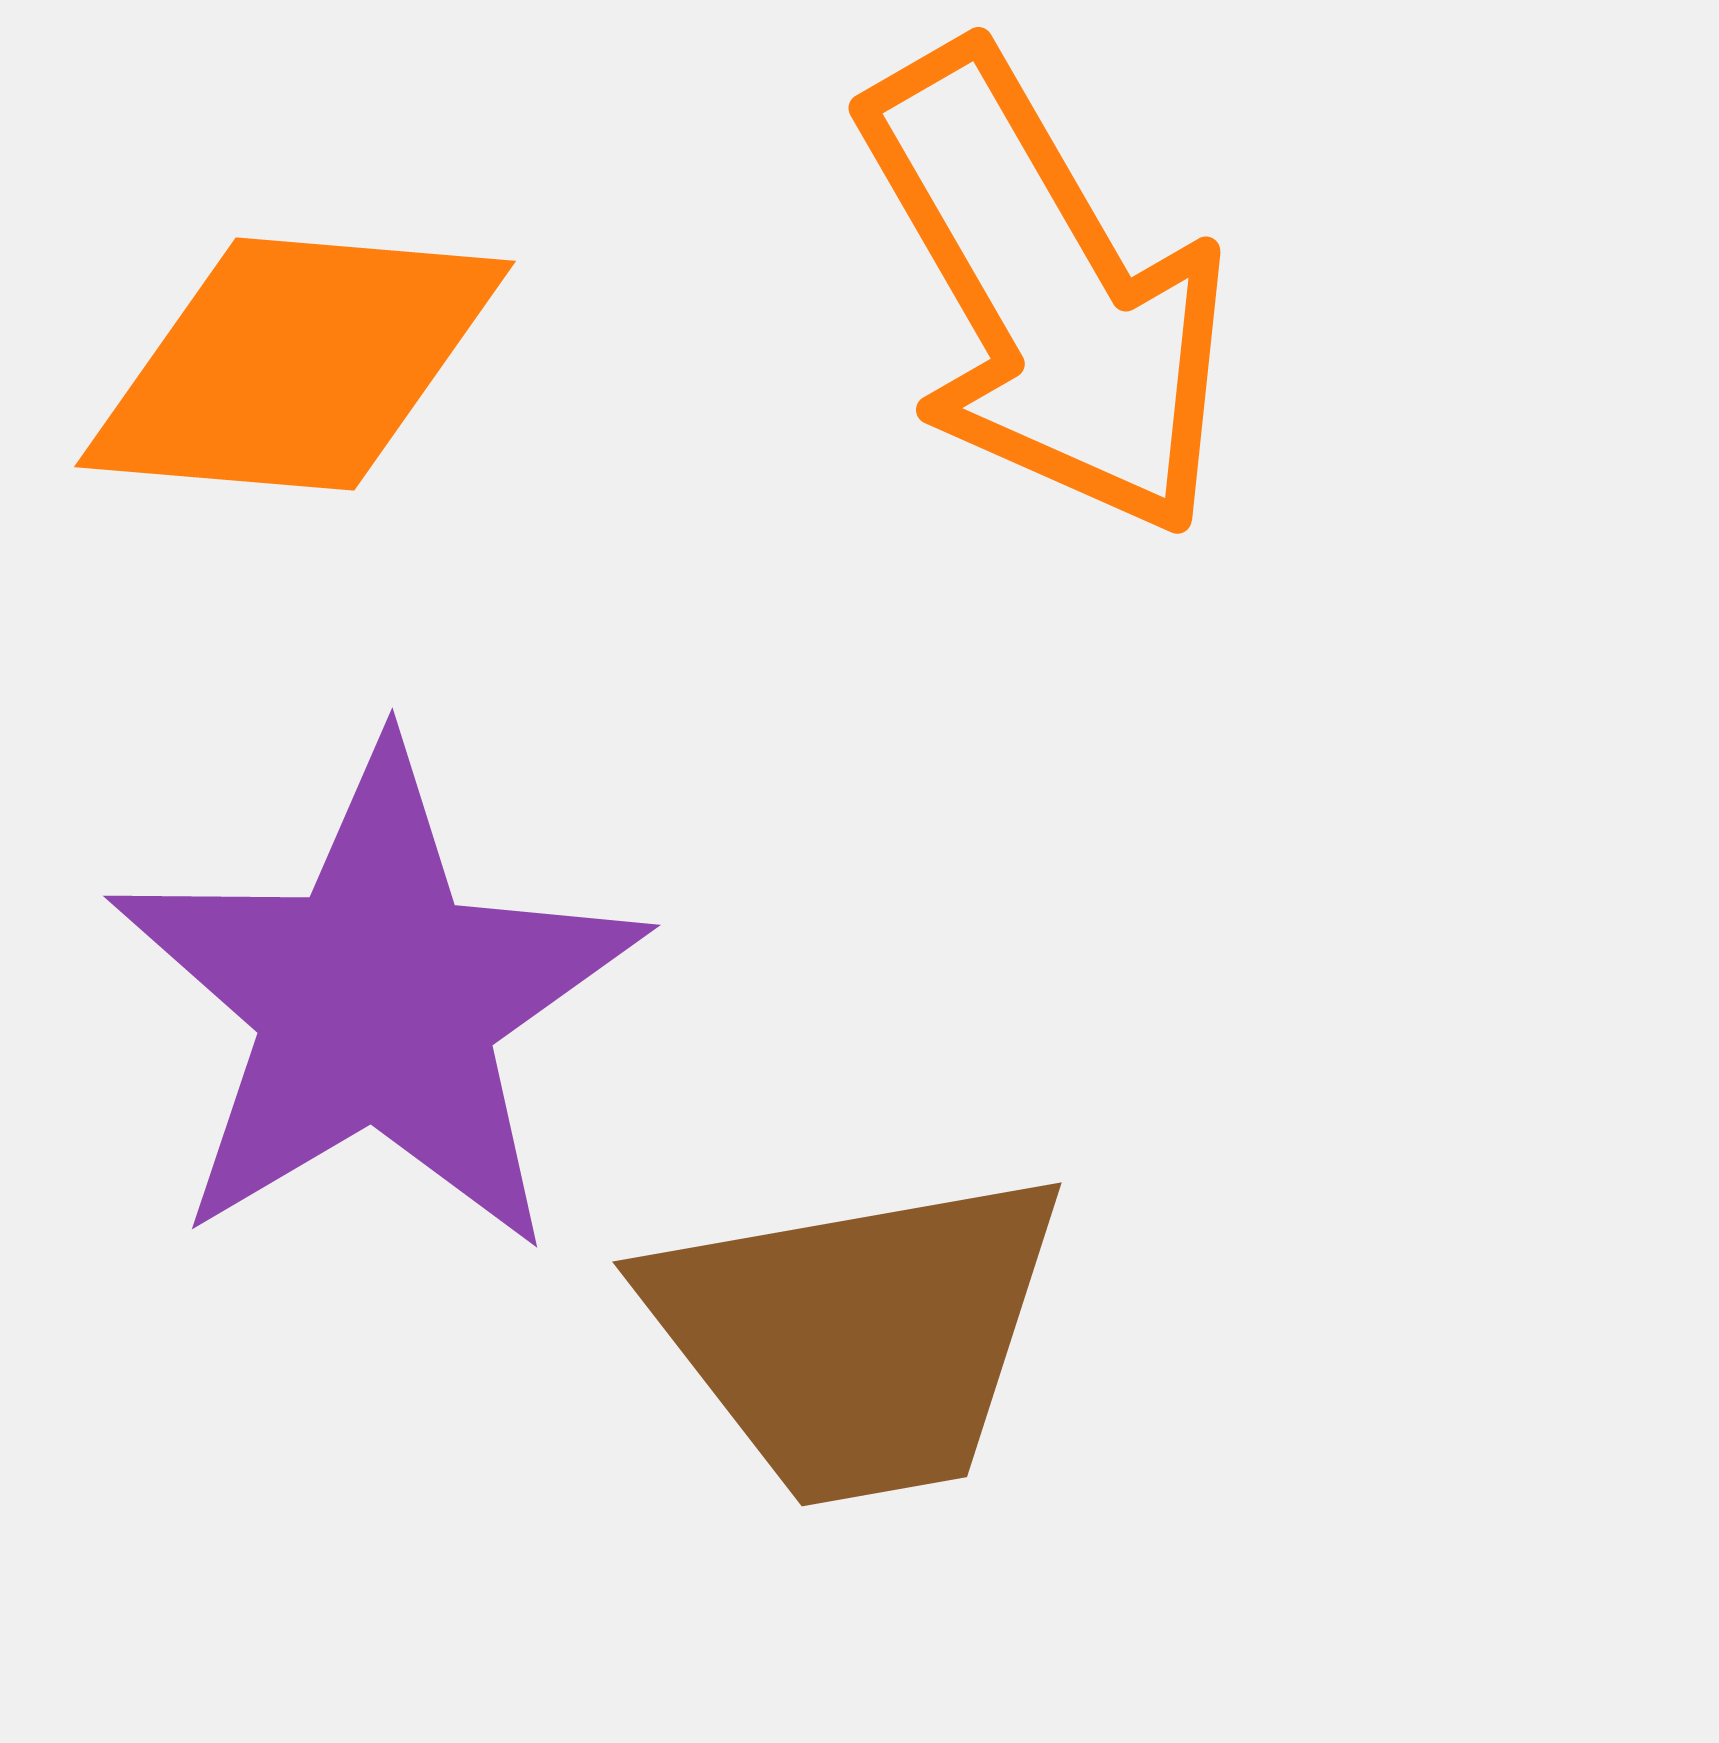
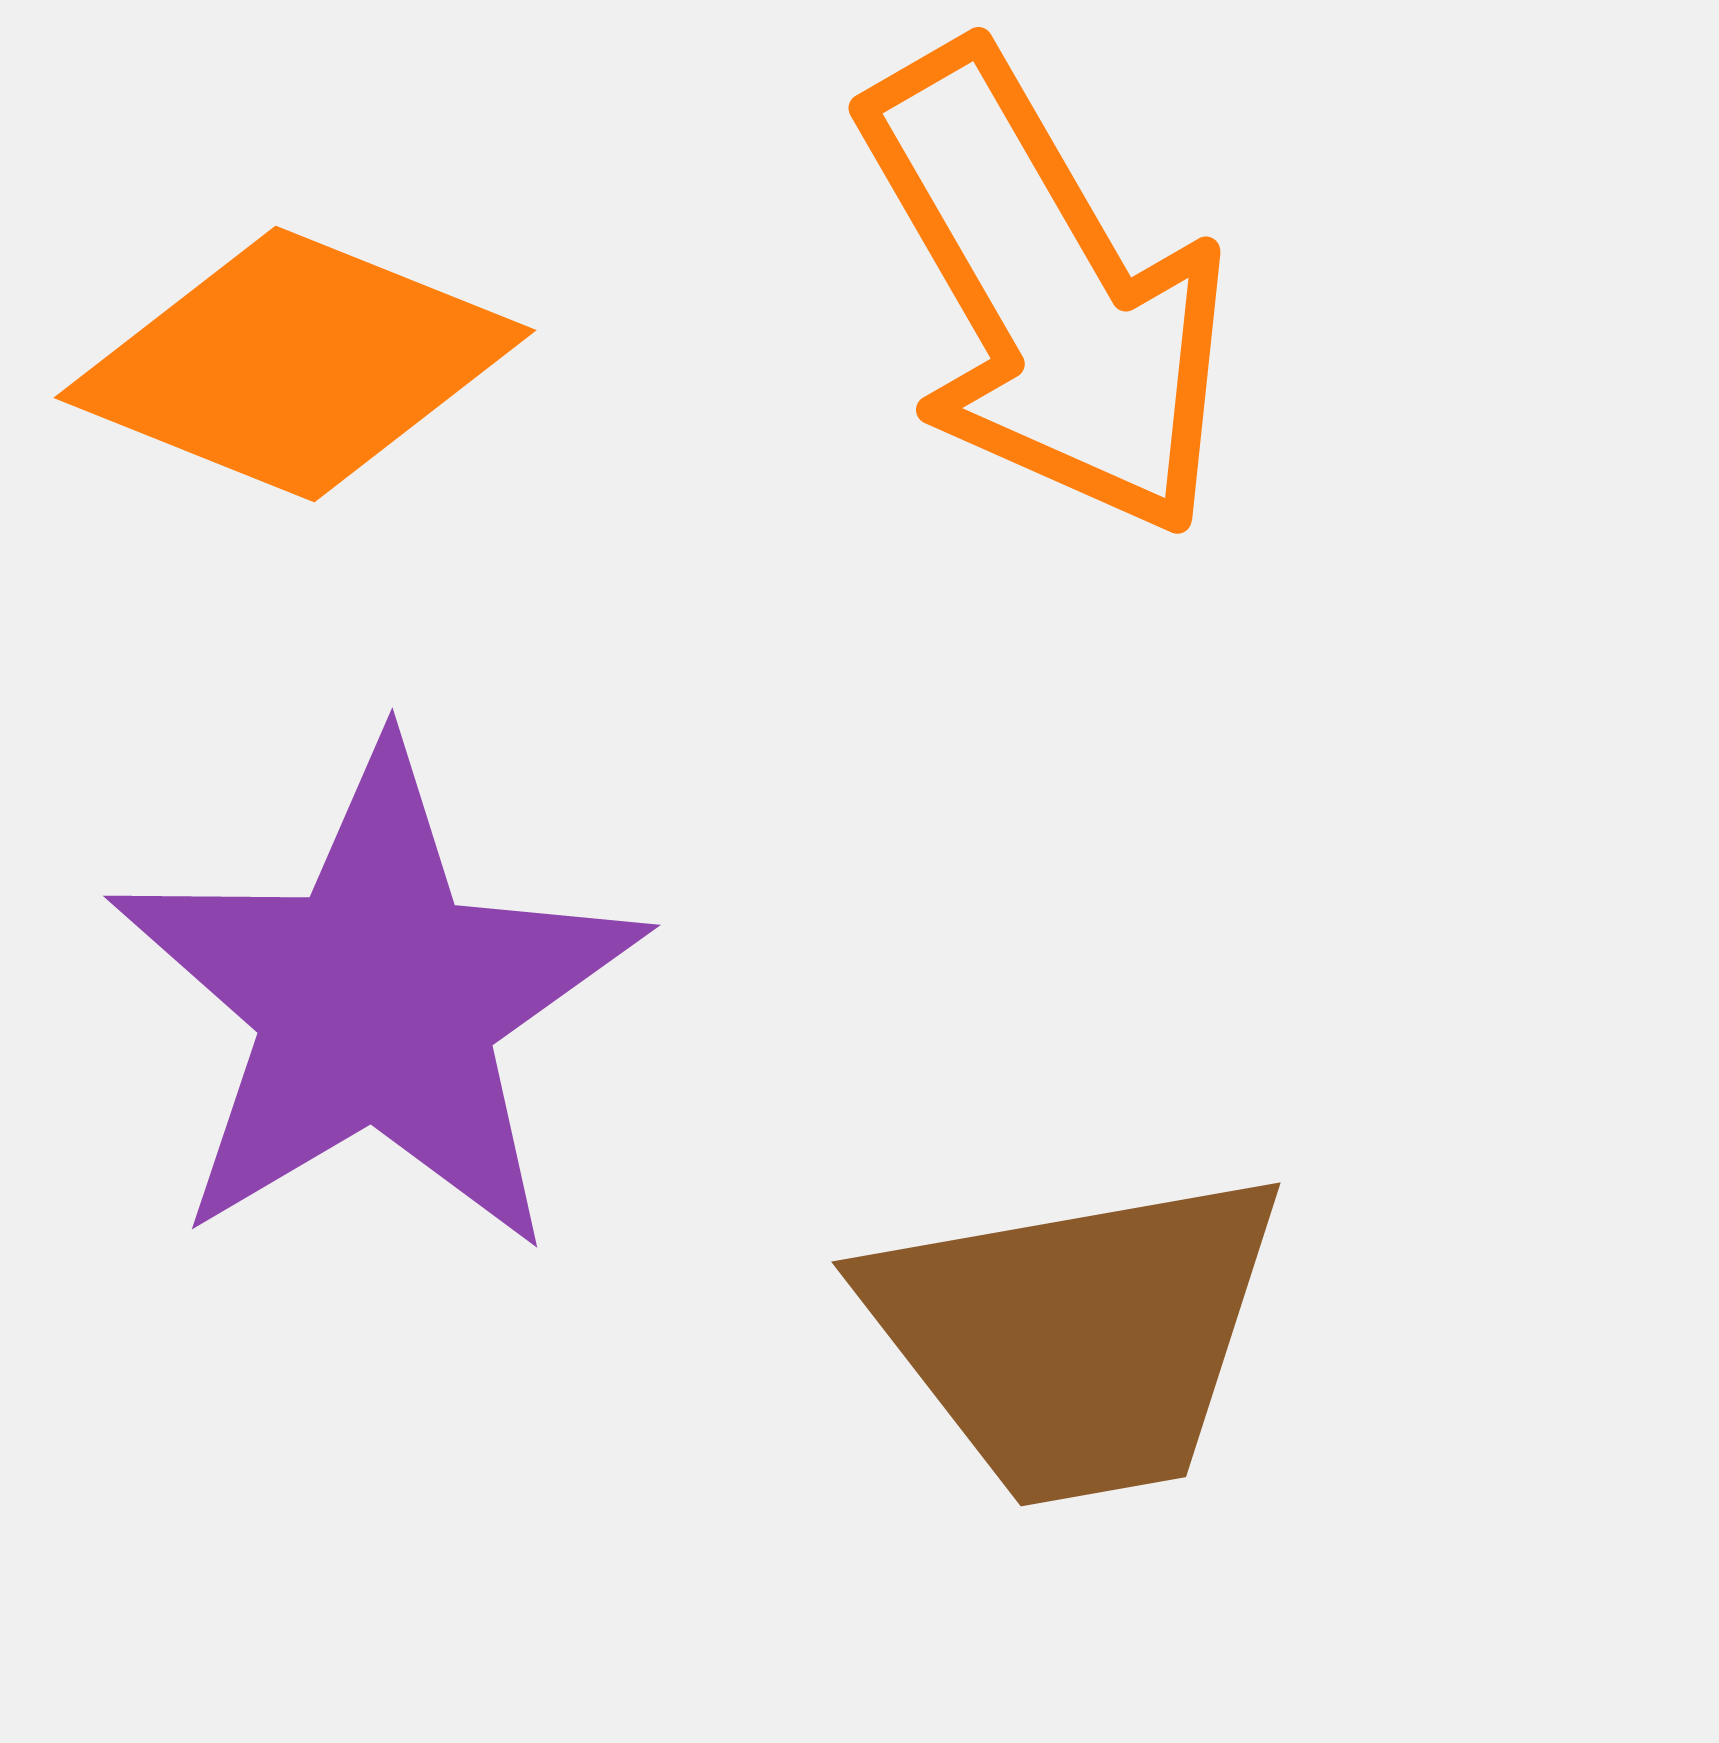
orange diamond: rotated 17 degrees clockwise
brown trapezoid: moved 219 px right
